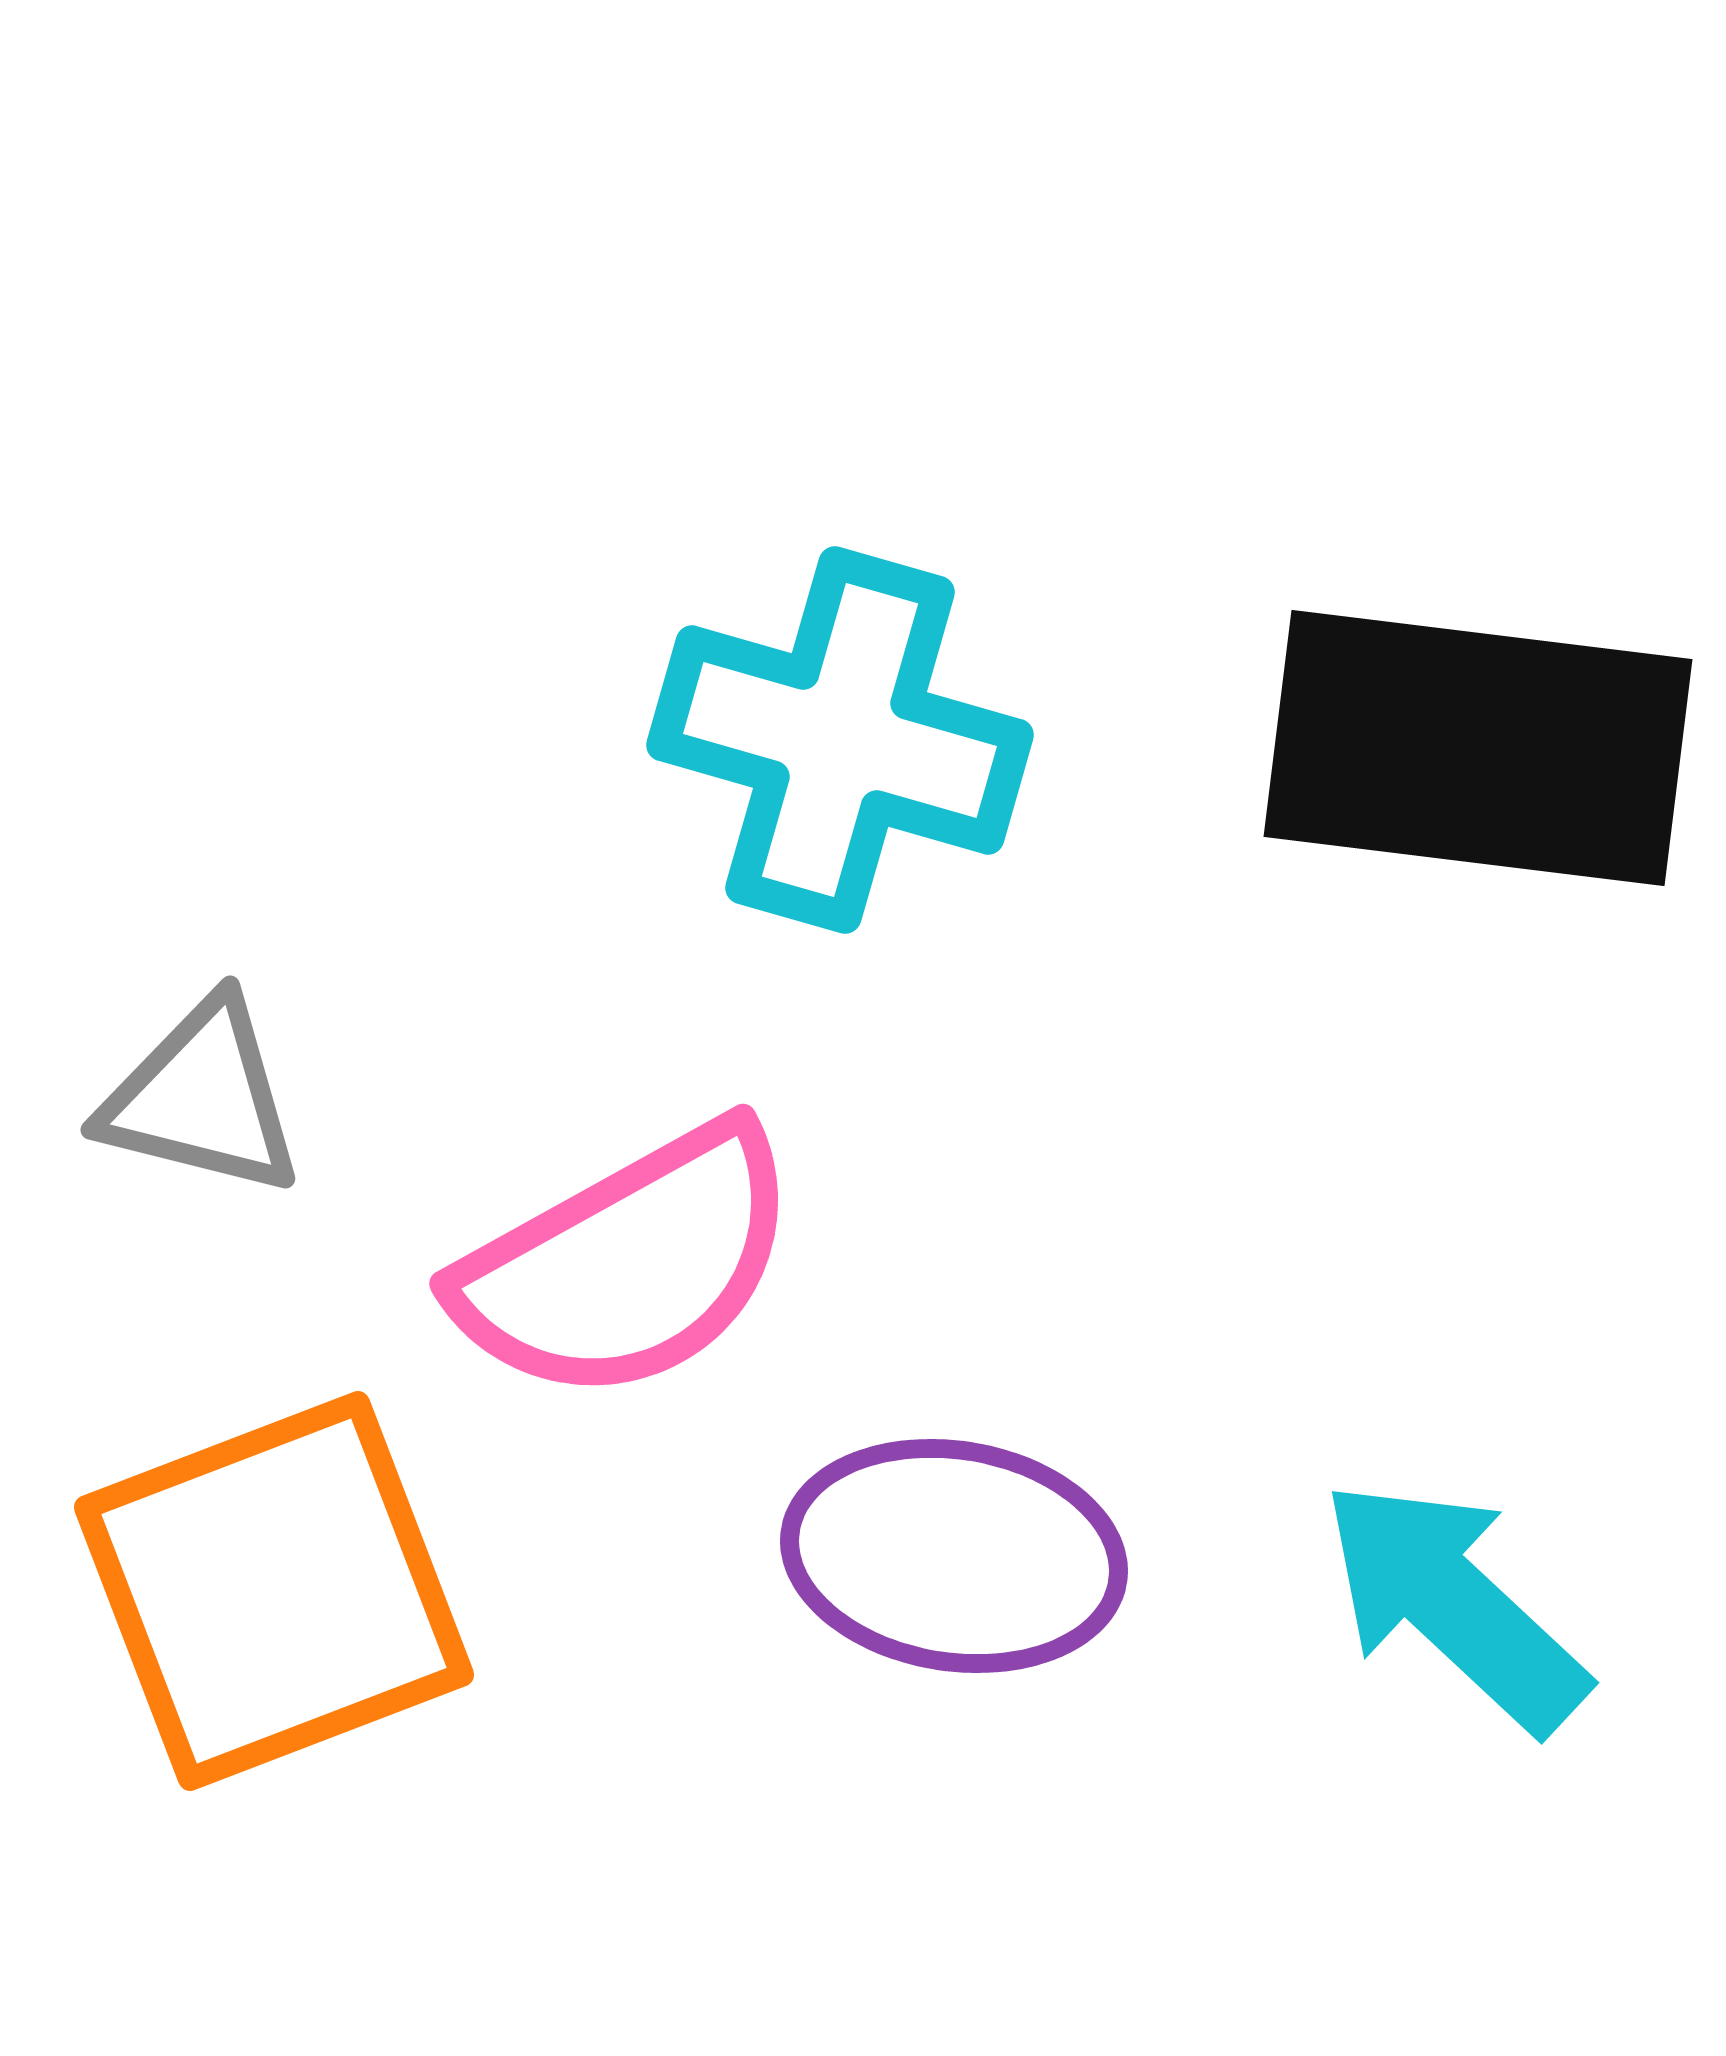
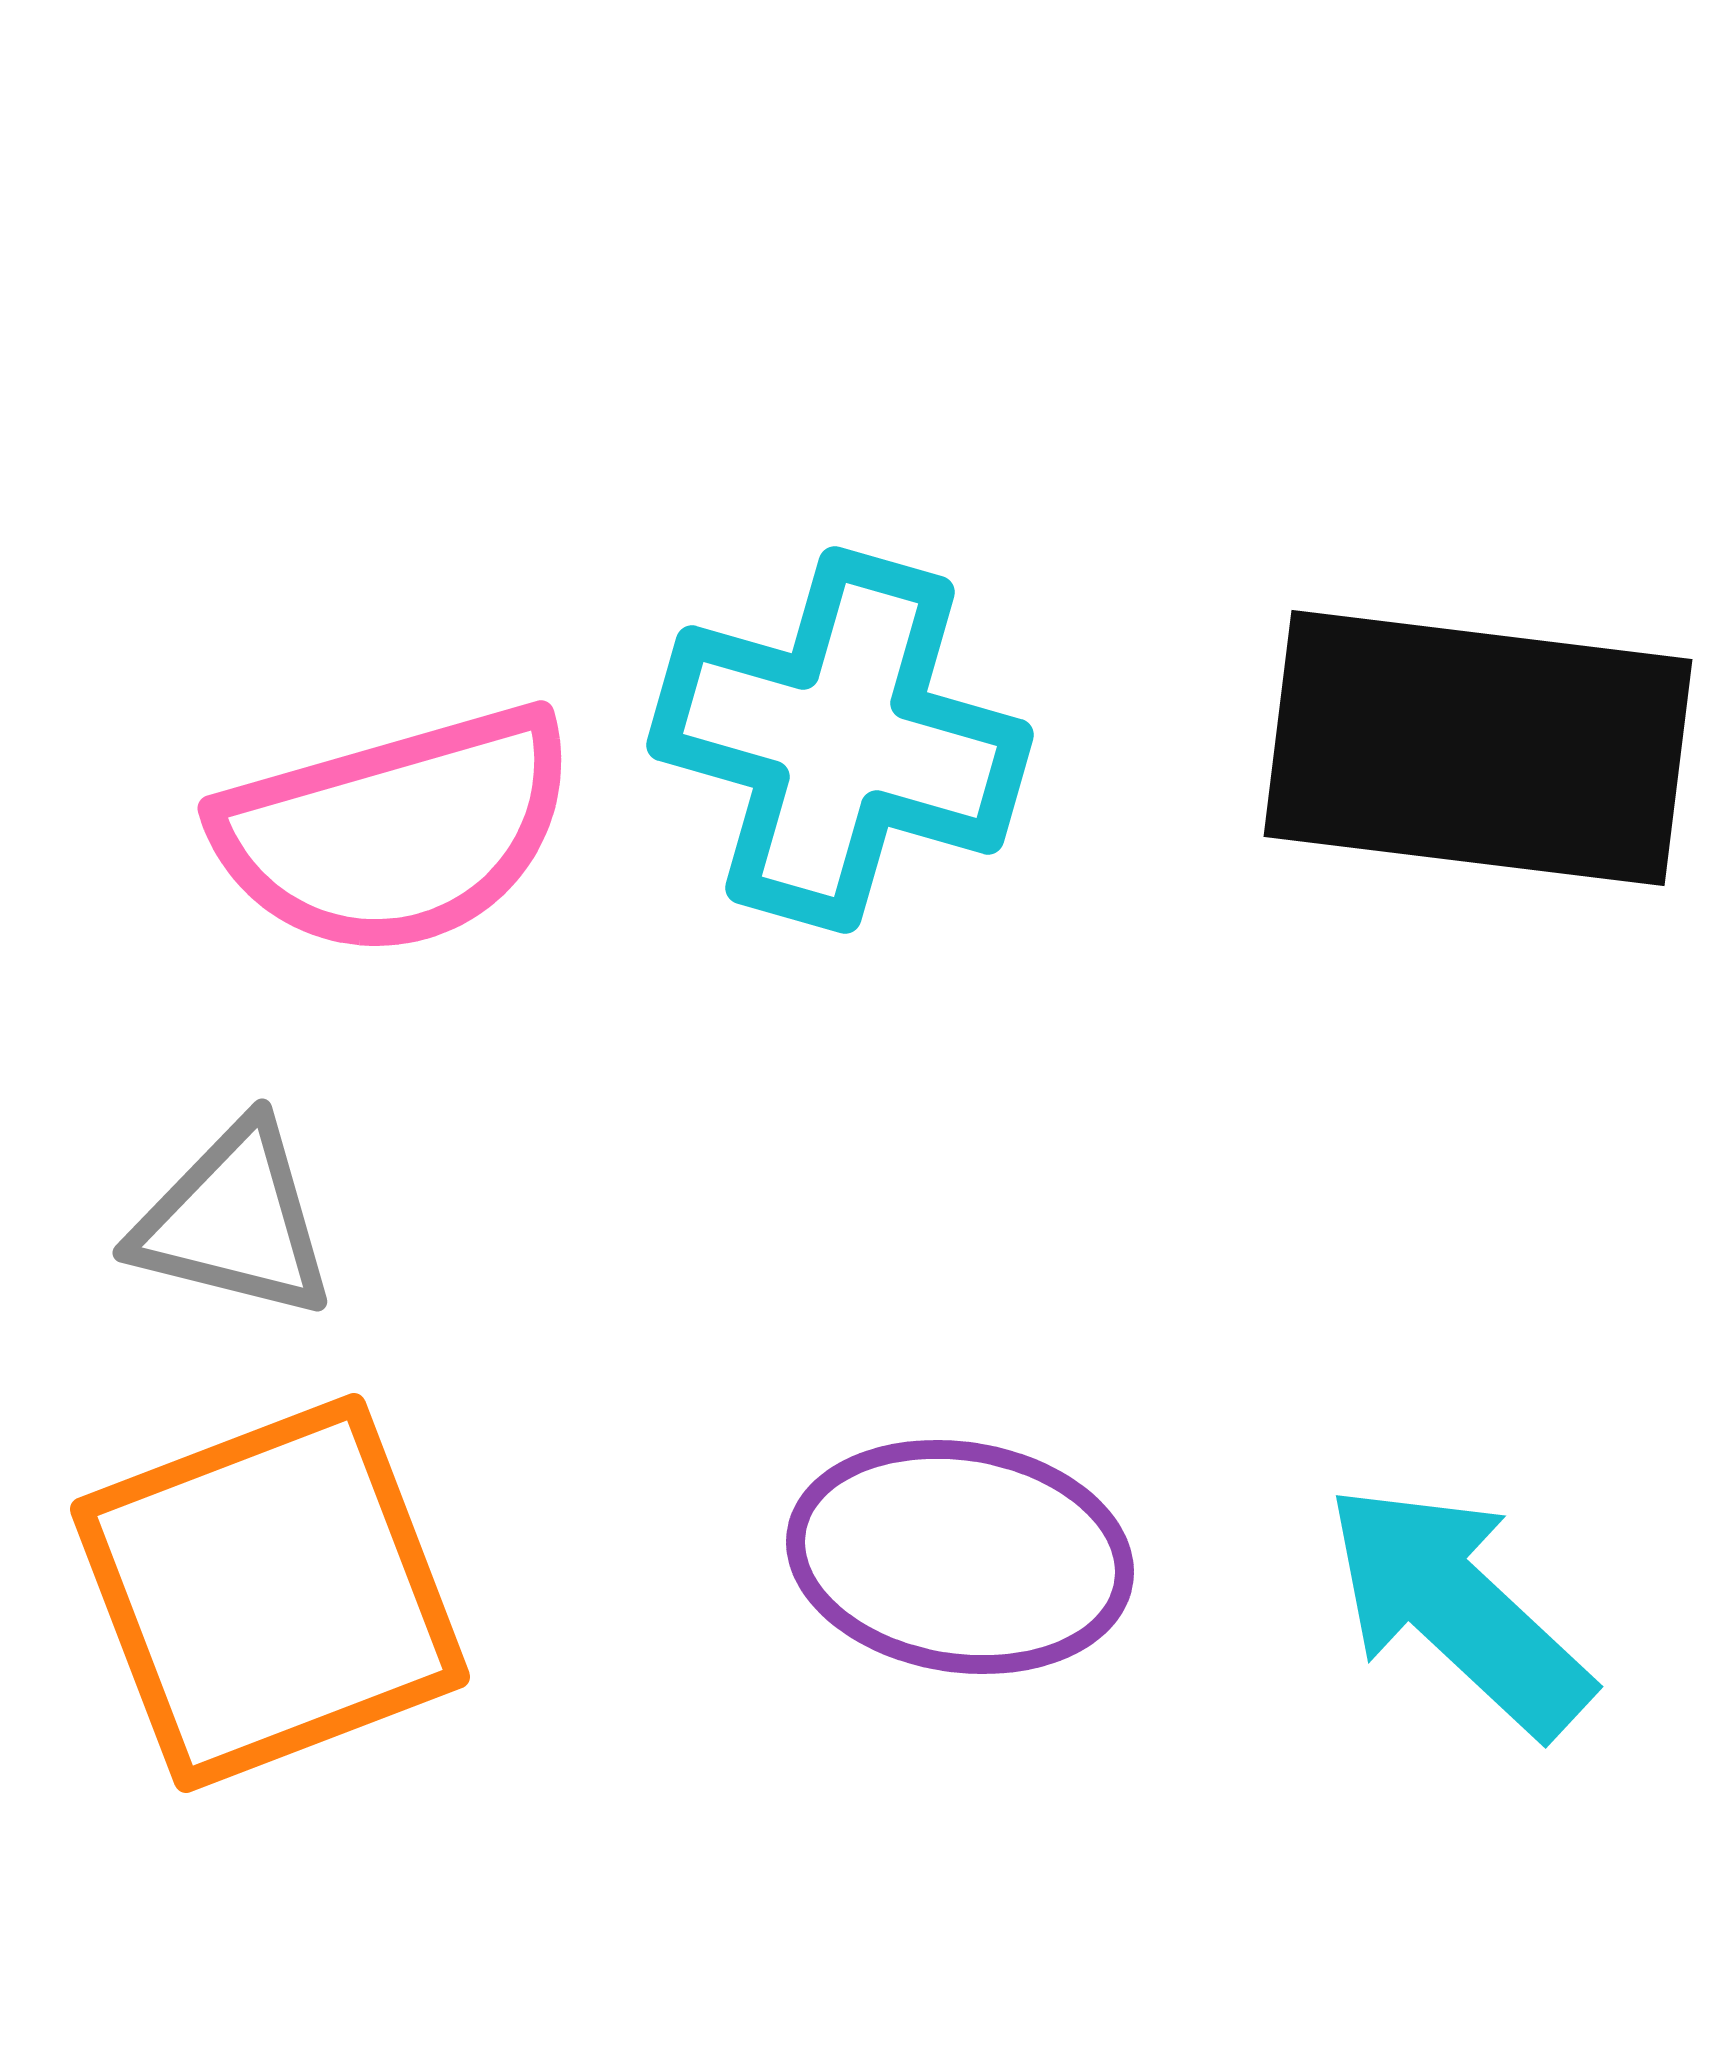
gray triangle: moved 32 px right, 123 px down
pink semicircle: moved 232 px left, 433 px up; rotated 13 degrees clockwise
purple ellipse: moved 6 px right, 1 px down
orange square: moved 4 px left, 2 px down
cyan arrow: moved 4 px right, 4 px down
